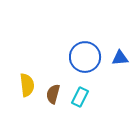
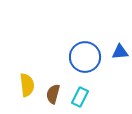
blue triangle: moved 6 px up
